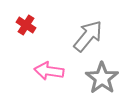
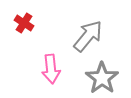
red cross: moved 2 px left, 2 px up
pink arrow: moved 2 px right, 2 px up; rotated 104 degrees counterclockwise
